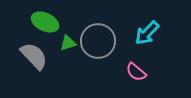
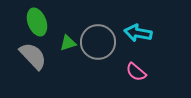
green ellipse: moved 8 px left; rotated 44 degrees clockwise
cyan arrow: moved 9 px left; rotated 56 degrees clockwise
gray circle: moved 1 px down
gray semicircle: moved 1 px left
